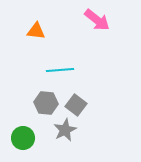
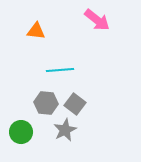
gray square: moved 1 px left, 1 px up
green circle: moved 2 px left, 6 px up
